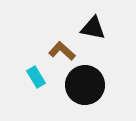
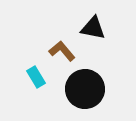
brown L-shape: rotated 8 degrees clockwise
black circle: moved 4 px down
